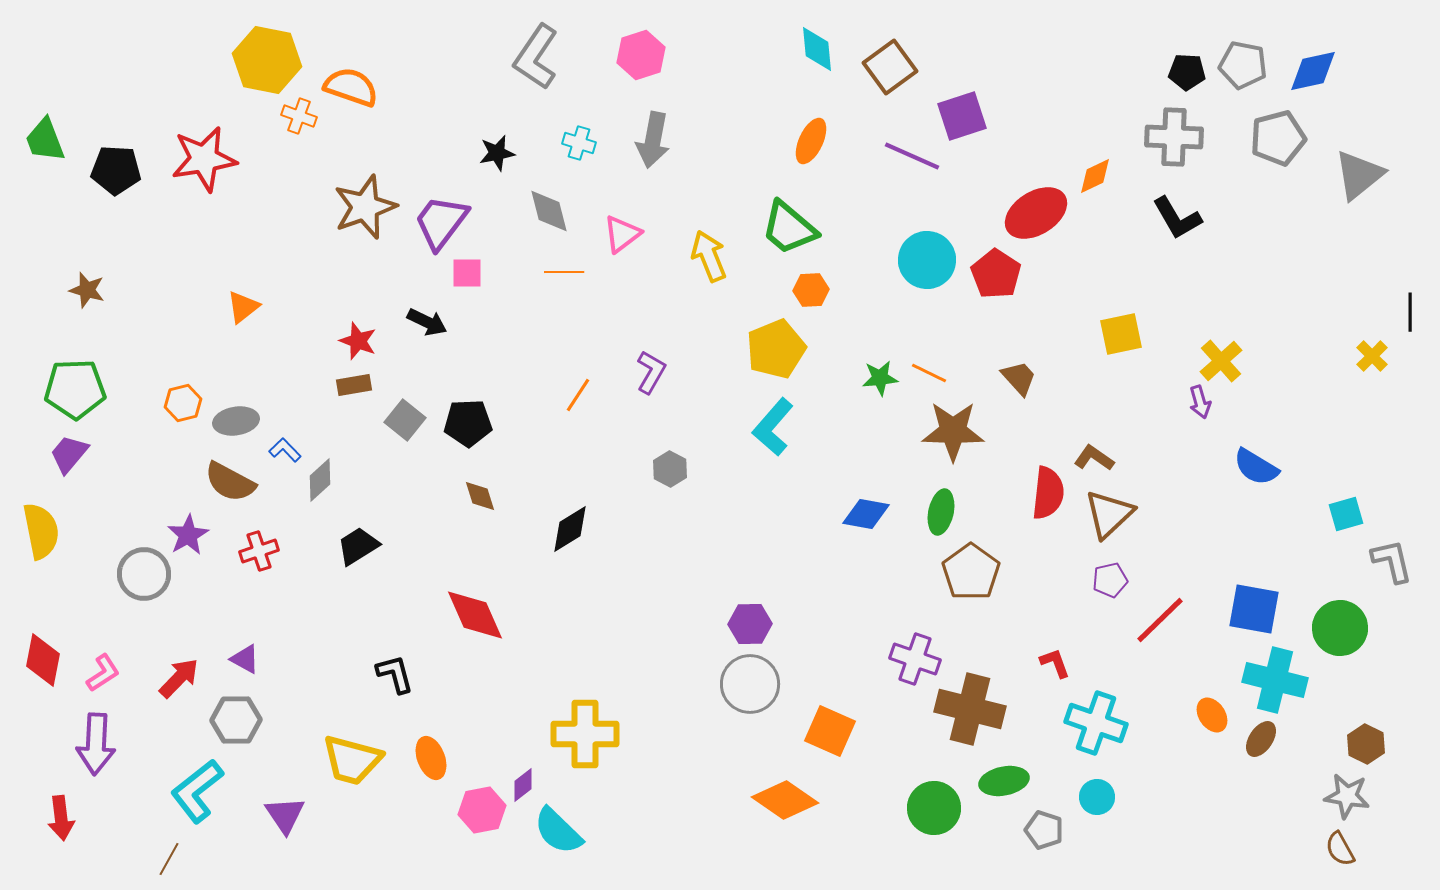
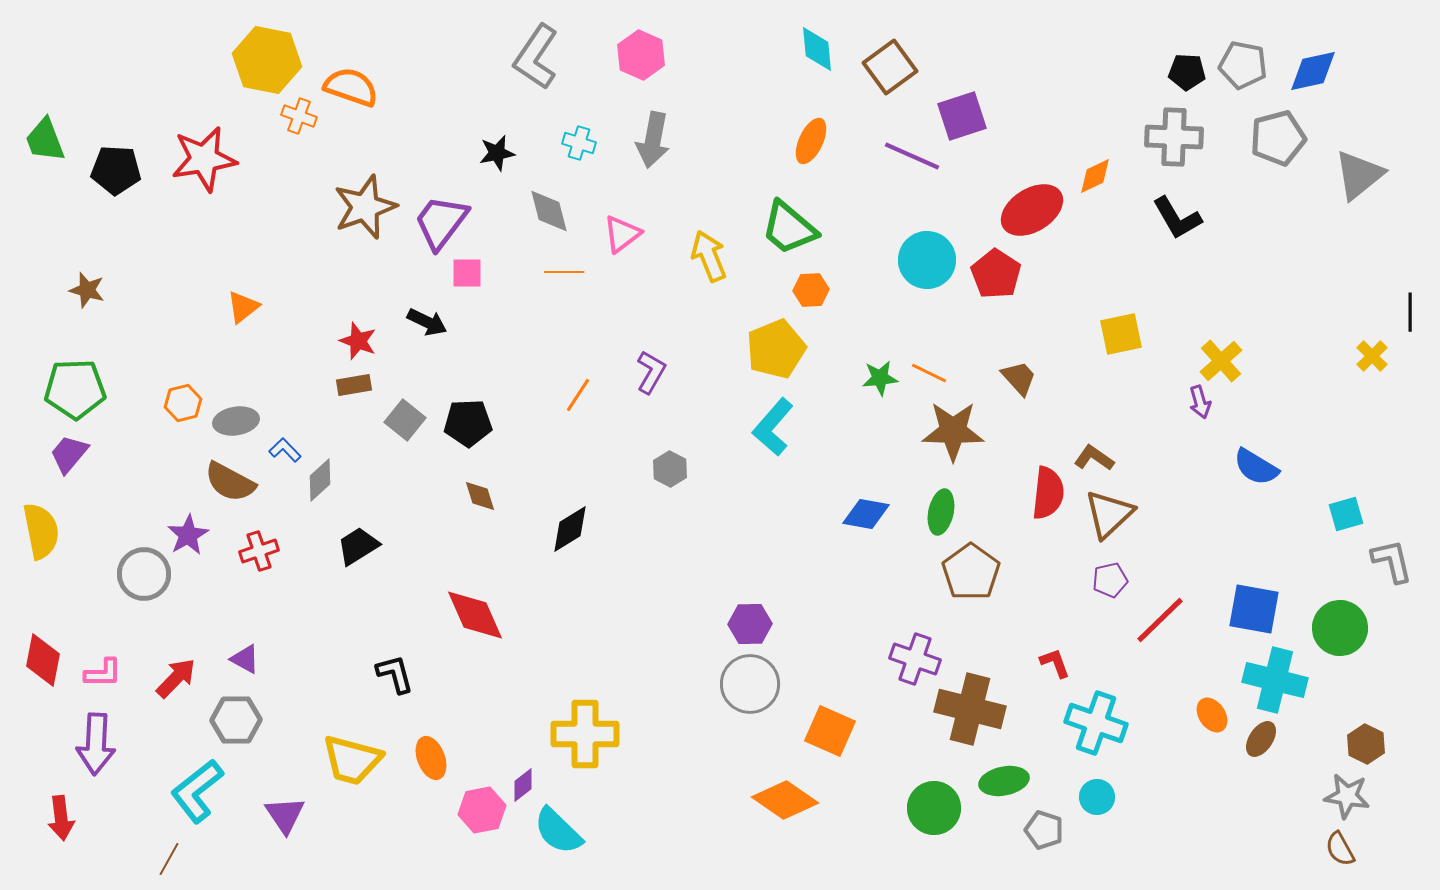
pink hexagon at (641, 55): rotated 18 degrees counterclockwise
red ellipse at (1036, 213): moved 4 px left, 3 px up
pink L-shape at (103, 673): rotated 33 degrees clockwise
red arrow at (179, 678): moved 3 px left
